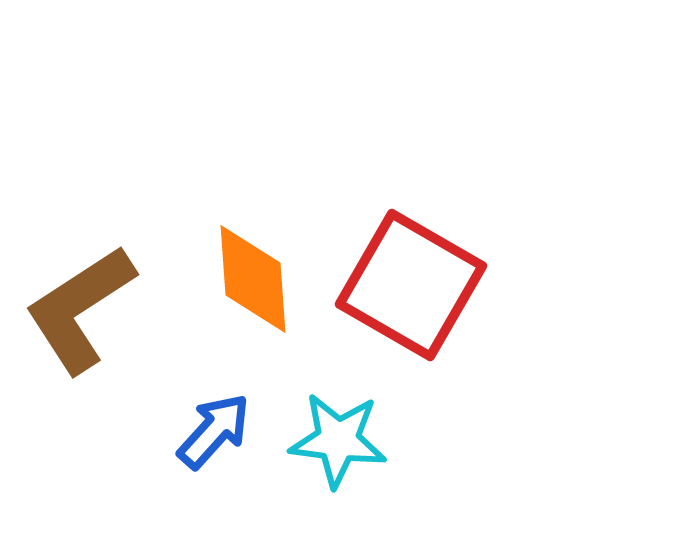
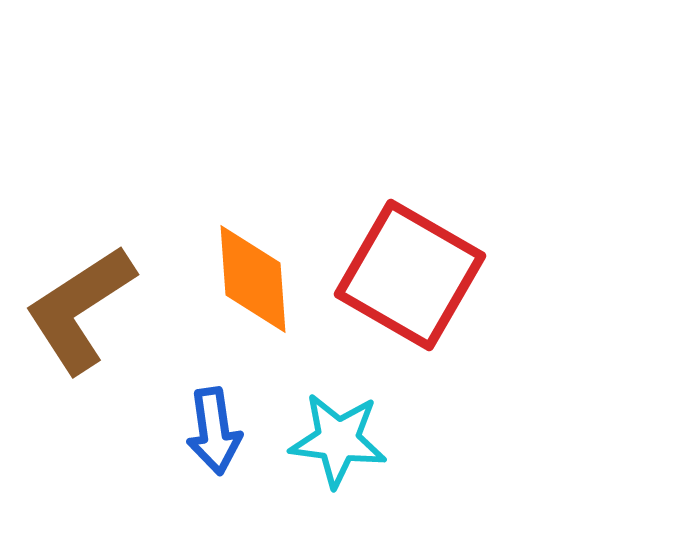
red square: moved 1 px left, 10 px up
blue arrow: rotated 130 degrees clockwise
